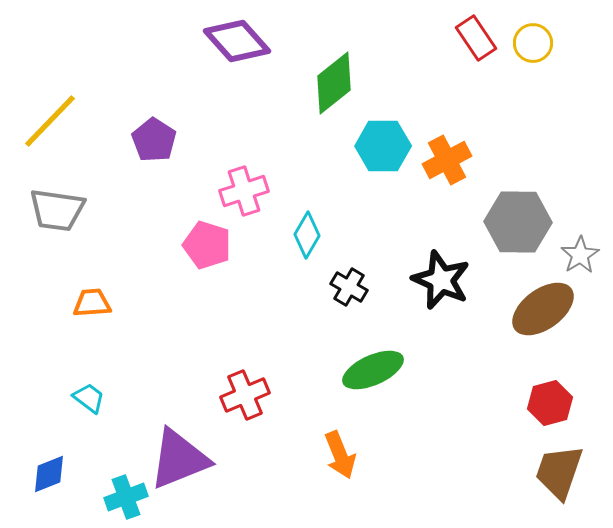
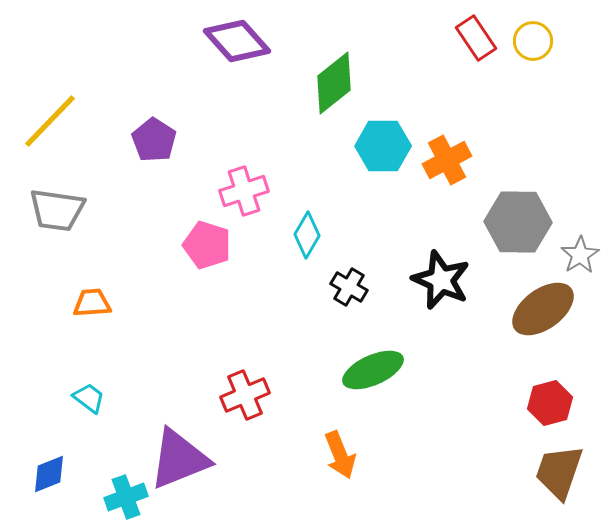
yellow circle: moved 2 px up
